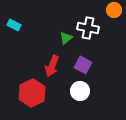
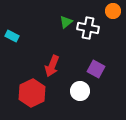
orange circle: moved 1 px left, 1 px down
cyan rectangle: moved 2 px left, 11 px down
green triangle: moved 16 px up
purple square: moved 13 px right, 4 px down
